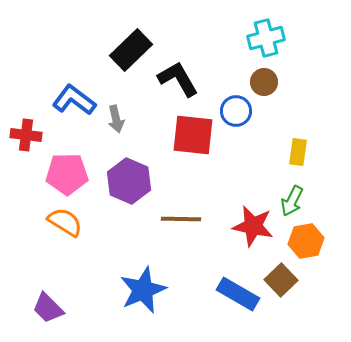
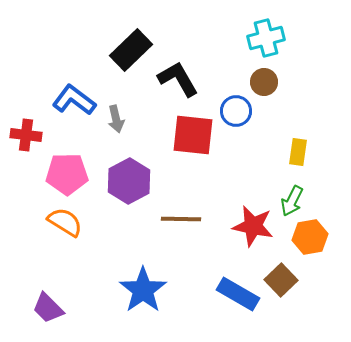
purple hexagon: rotated 9 degrees clockwise
orange hexagon: moved 4 px right, 4 px up
blue star: rotated 12 degrees counterclockwise
